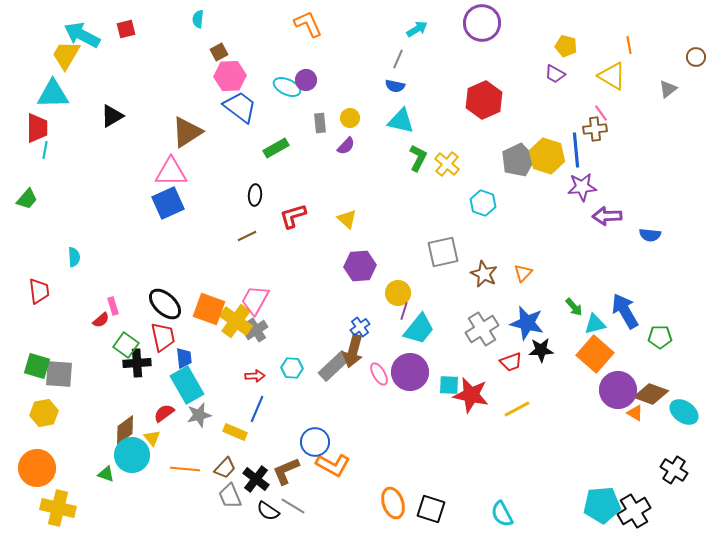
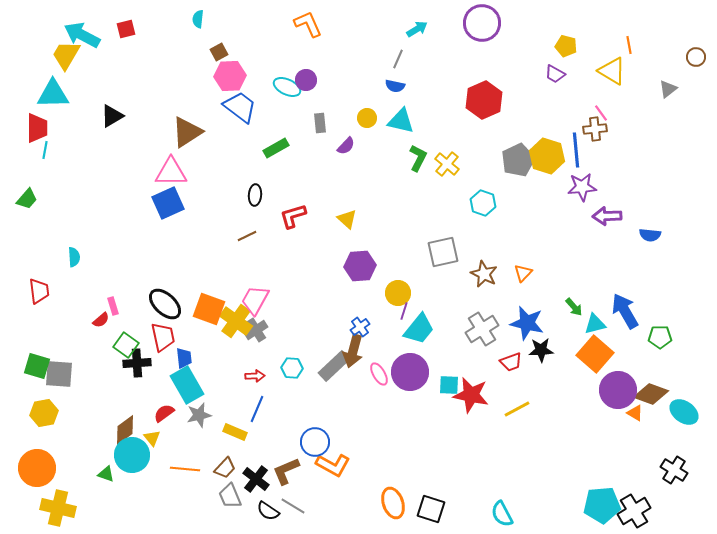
yellow triangle at (612, 76): moved 5 px up
yellow circle at (350, 118): moved 17 px right
